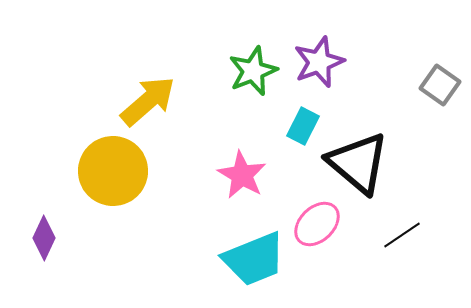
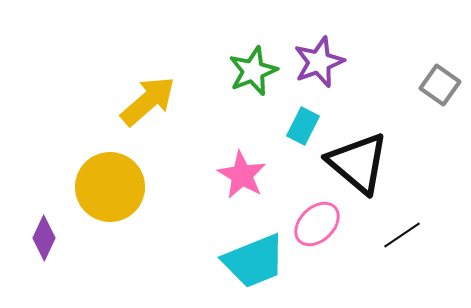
yellow circle: moved 3 px left, 16 px down
cyan trapezoid: moved 2 px down
